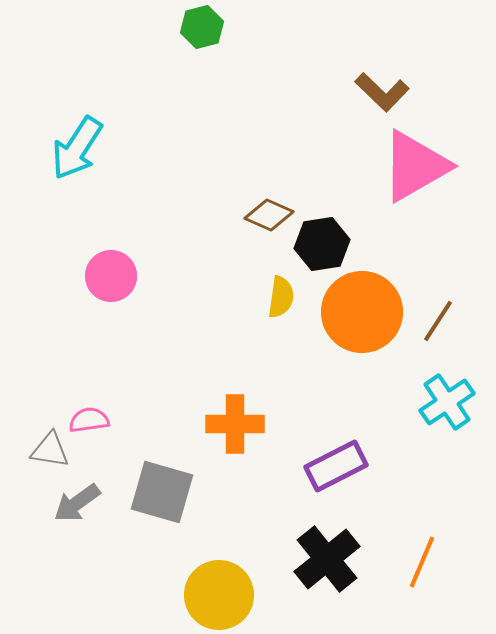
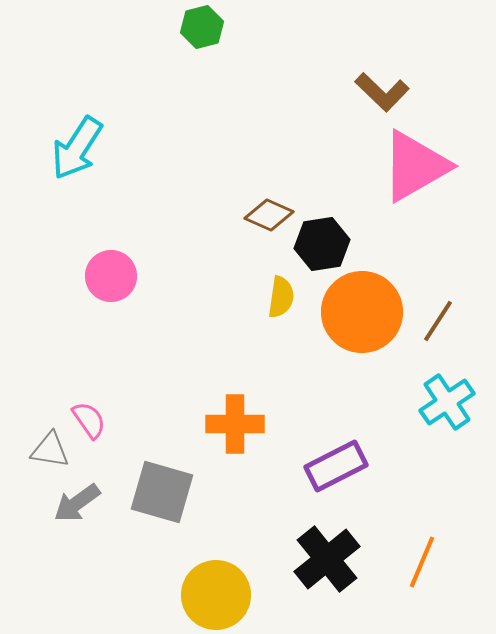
pink semicircle: rotated 63 degrees clockwise
yellow circle: moved 3 px left
